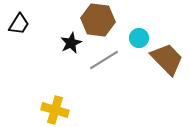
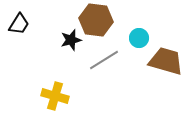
brown hexagon: moved 2 px left
black star: moved 3 px up; rotated 10 degrees clockwise
brown trapezoid: moved 1 px left, 2 px down; rotated 30 degrees counterclockwise
yellow cross: moved 14 px up
